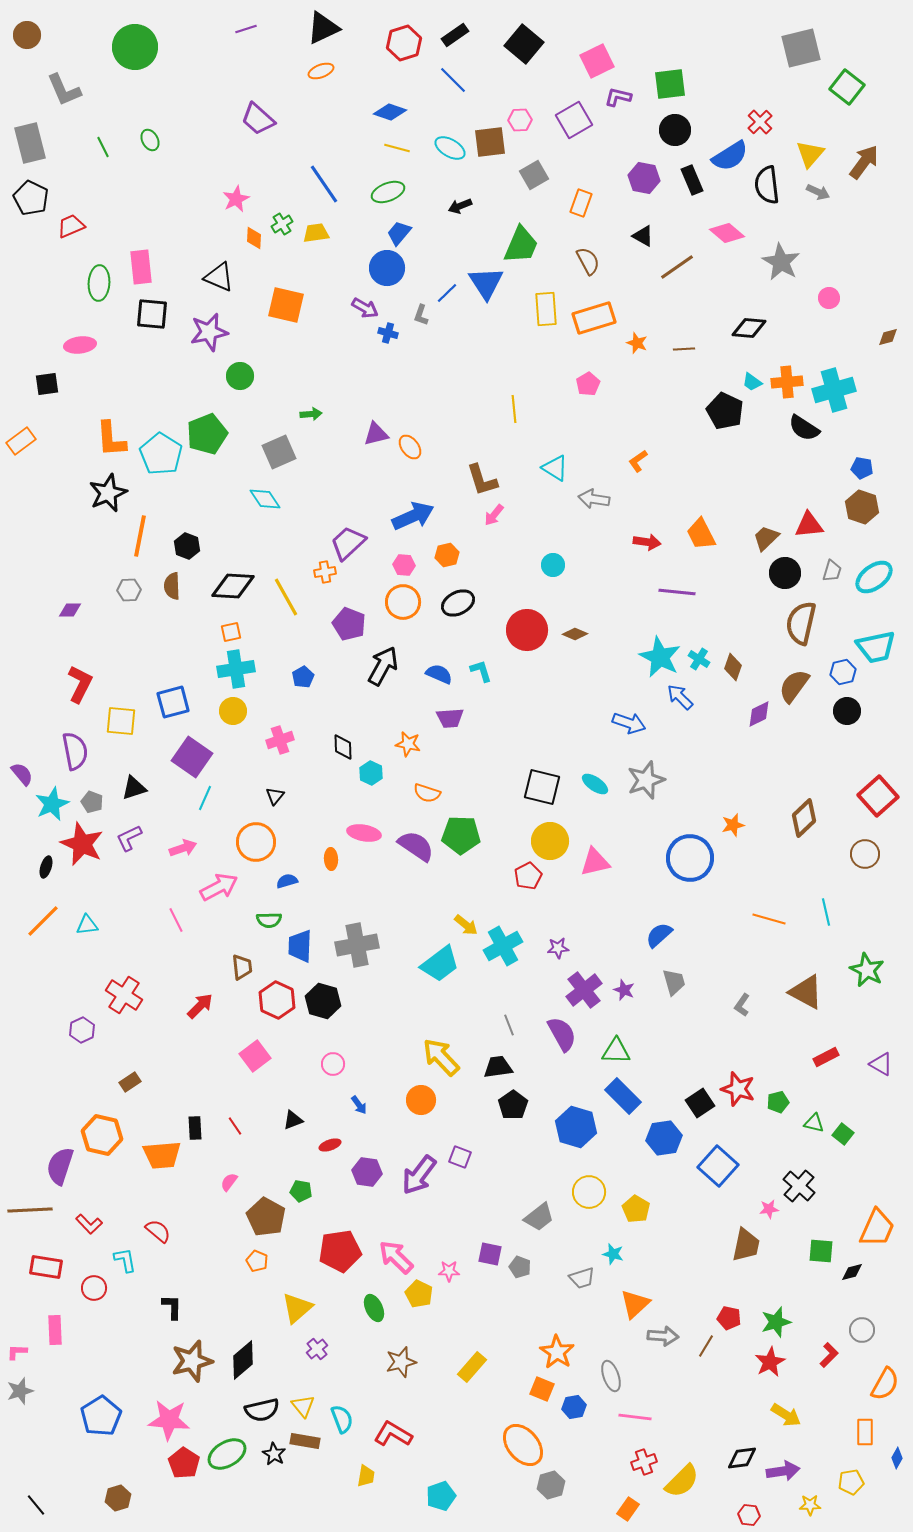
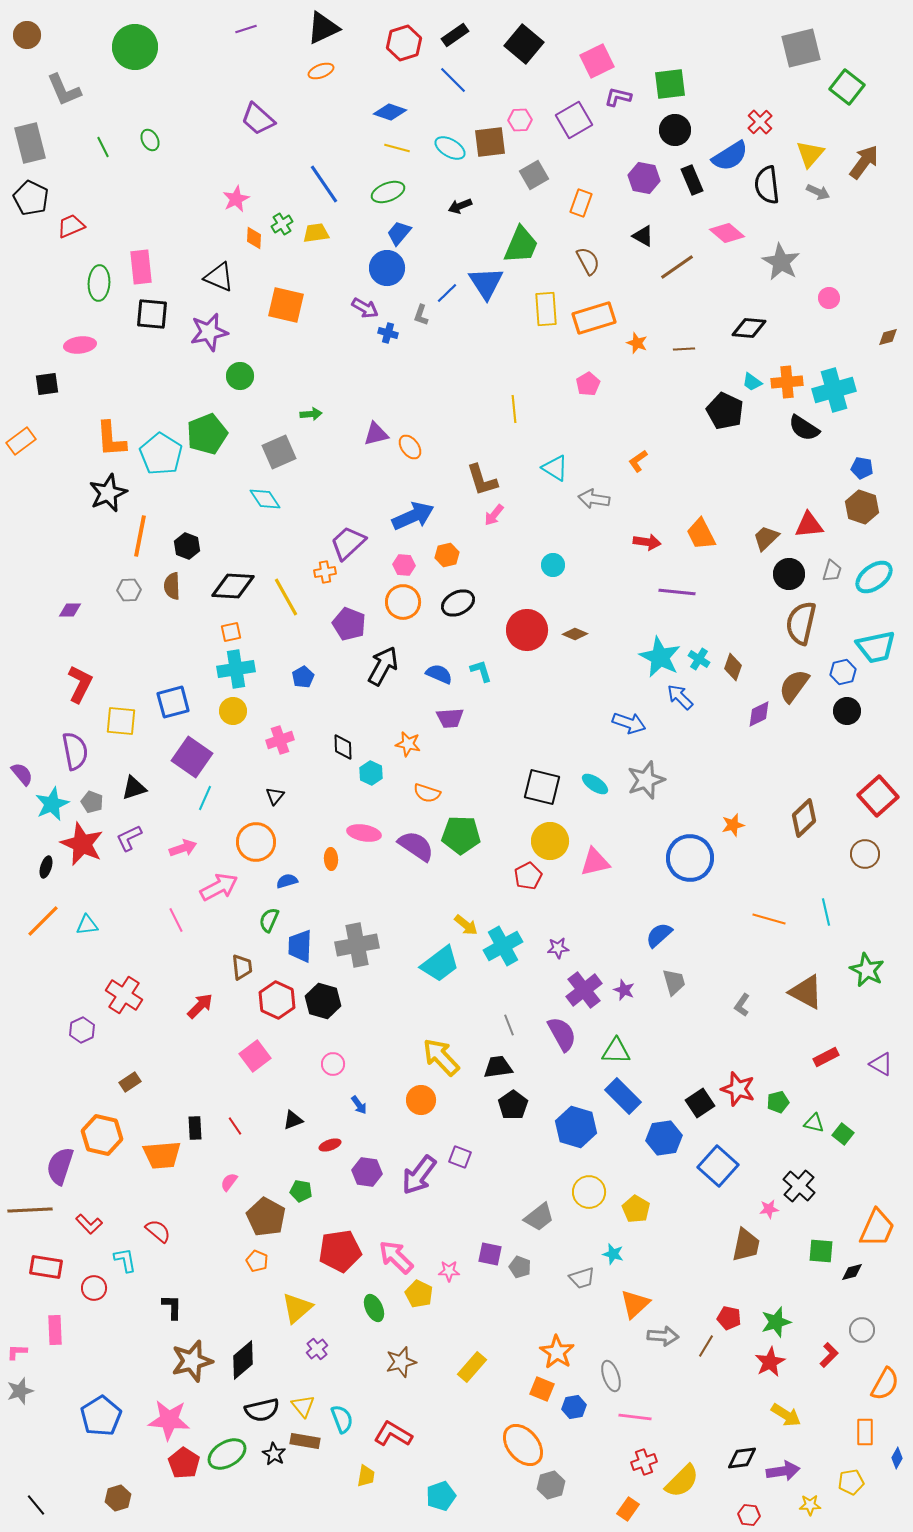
black circle at (785, 573): moved 4 px right, 1 px down
green semicircle at (269, 920): rotated 115 degrees clockwise
